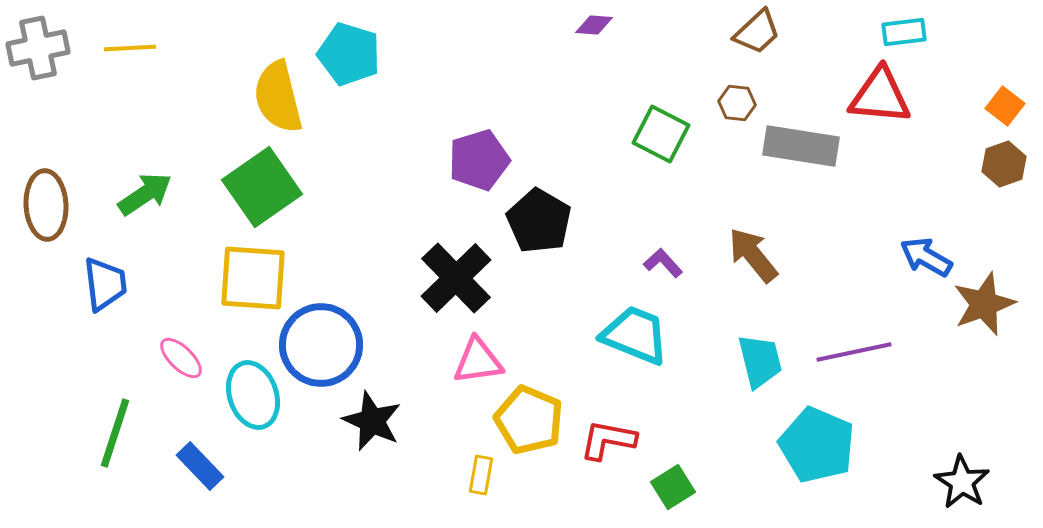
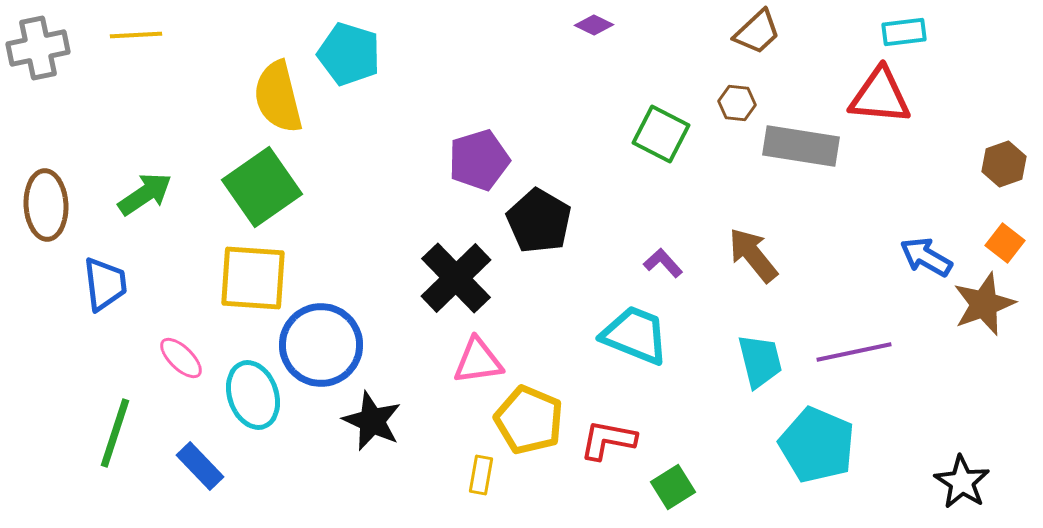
purple diamond at (594, 25): rotated 21 degrees clockwise
yellow line at (130, 48): moved 6 px right, 13 px up
orange square at (1005, 106): moved 137 px down
